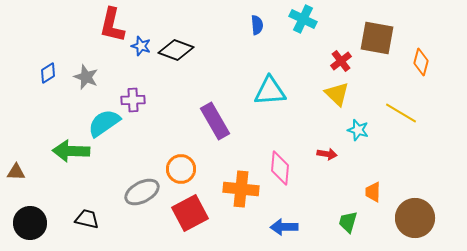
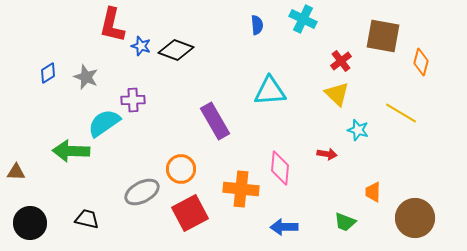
brown square: moved 6 px right, 2 px up
green trapezoid: moved 3 px left; rotated 85 degrees counterclockwise
